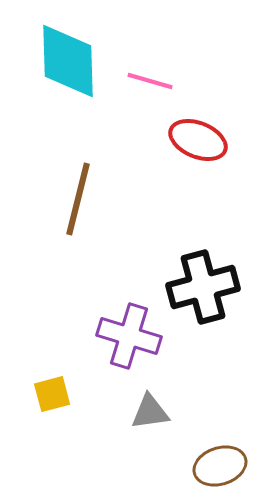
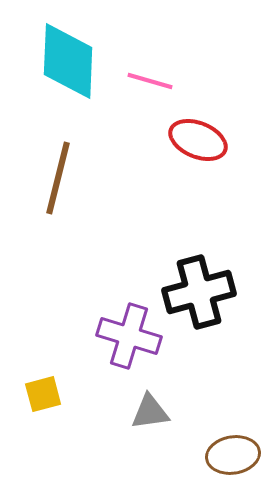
cyan diamond: rotated 4 degrees clockwise
brown line: moved 20 px left, 21 px up
black cross: moved 4 px left, 5 px down
yellow square: moved 9 px left
brown ellipse: moved 13 px right, 11 px up; rotated 9 degrees clockwise
